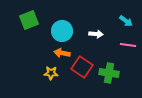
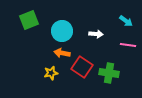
yellow star: rotated 16 degrees counterclockwise
